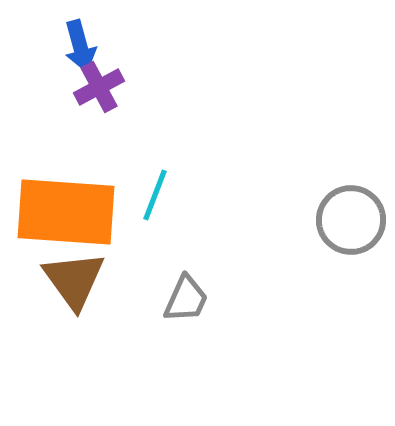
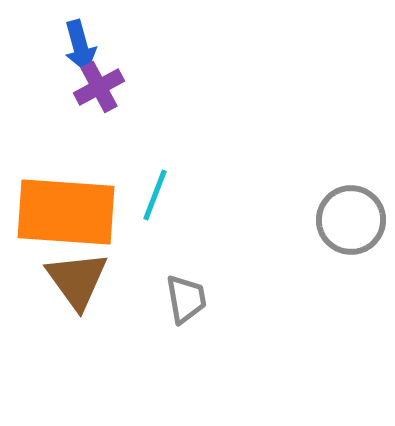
brown triangle: moved 3 px right
gray trapezoid: rotated 34 degrees counterclockwise
